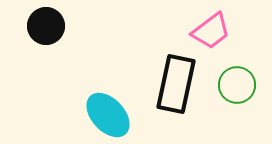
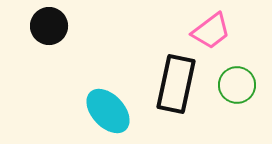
black circle: moved 3 px right
cyan ellipse: moved 4 px up
